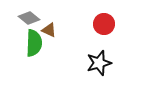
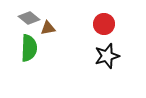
brown triangle: moved 1 px left, 2 px up; rotated 35 degrees counterclockwise
green semicircle: moved 5 px left, 5 px down
black star: moved 8 px right, 7 px up
